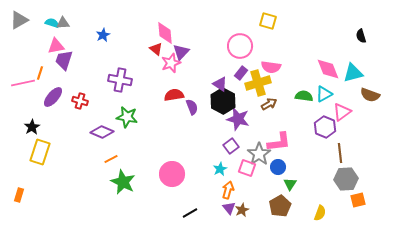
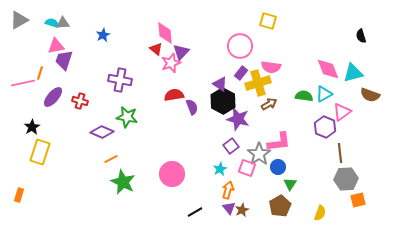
black line at (190, 213): moved 5 px right, 1 px up
